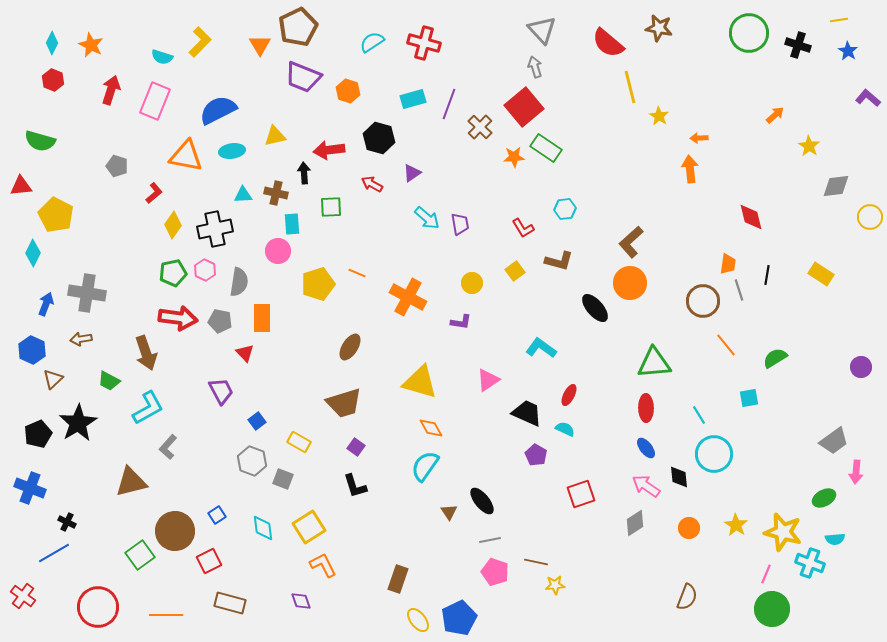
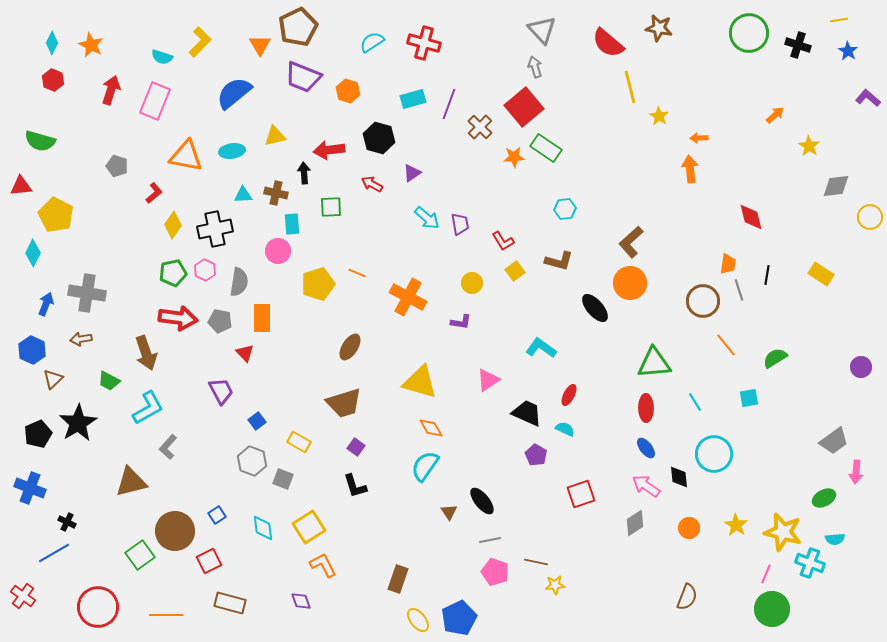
blue semicircle at (218, 110): moved 16 px right, 17 px up; rotated 12 degrees counterclockwise
red L-shape at (523, 228): moved 20 px left, 13 px down
cyan line at (699, 415): moved 4 px left, 13 px up
